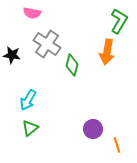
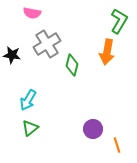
gray cross: rotated 24 degrees clockwise
